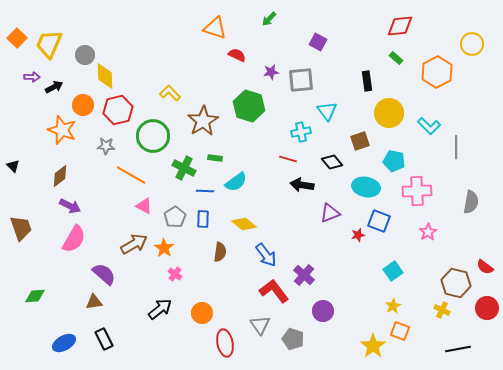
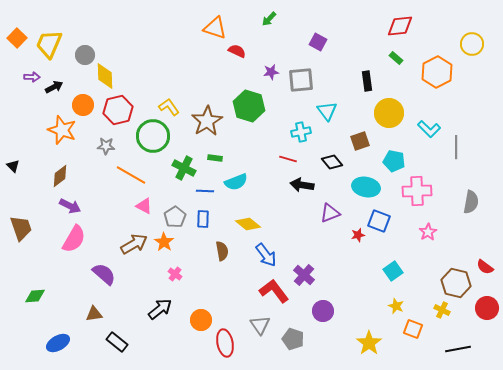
red semicircle at (237, 55): moved 4 px up
yellow L-shape at (170, 93): moved 1 px left, 14 px down; rotated 10 degrees clockwise
brown star at (203, 121): moved 4 px right
cyan L-shape at (429, 126): moved 3 px down
cyan semicircle at (236, 182): rotated 15 degrees clockwise
yellow diamond at (244, 224): moved 4 px right
orange star at (164, 248): moved 6 px up
brown semicircle at (220, 252): moved 2 px right, 1 px up; rotated 18 degrees counterclockwise
brown triangle at (94, 302): moved 12 px down
yellow star at (393, 306): moved 3 px right; rotated 21 degrees counterclockwise
orange circle at (202, 313): moved 1 px left, 7 px down
orange square at (400, 331): moved 13 px right, 2 px up
black rectangle at (104, 339): moved 13 px right, 3 px down; rotated 25 degrees counterclockwise
blue ellipse at (64, 343): moved 6 px left
yellow star at (373, 346): moved 4 px left, 3 px up
